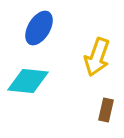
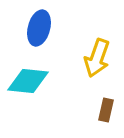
blue ellipse: rotated 16 degrees counterclockwise
yellow arrow: moved 1 px down
